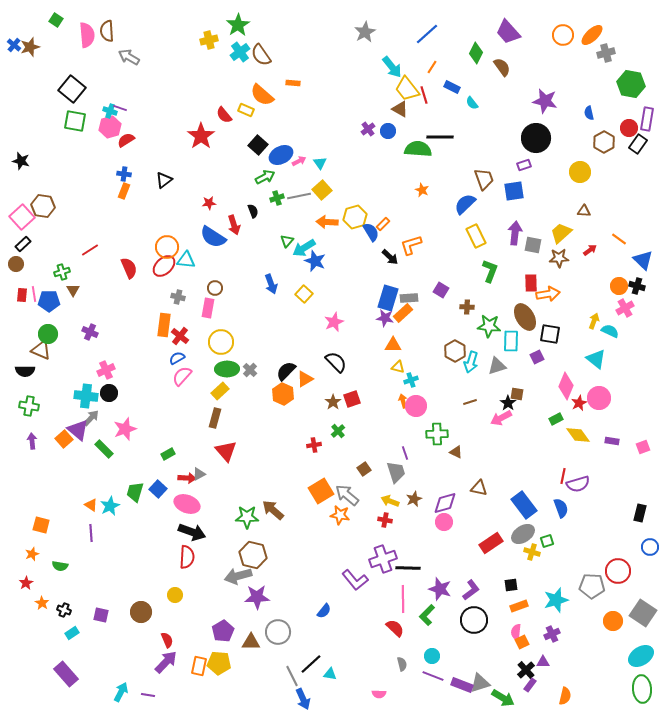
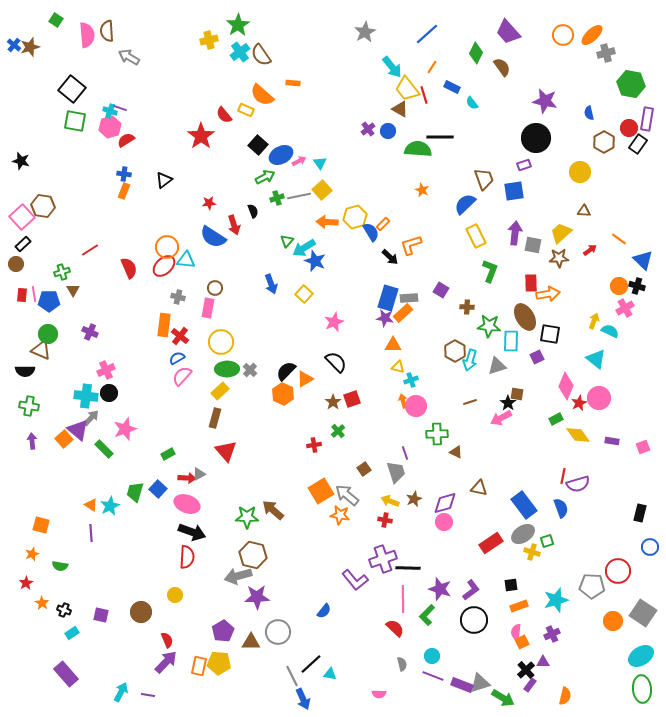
cyan arrow at (471, 362): moved 1 px left, 2 px up
